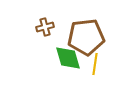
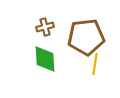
green diamond: moved 23 px left, 1 px down; rotated 12 degrees clockwise
